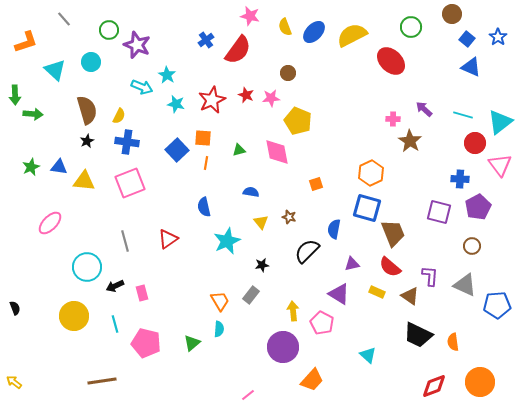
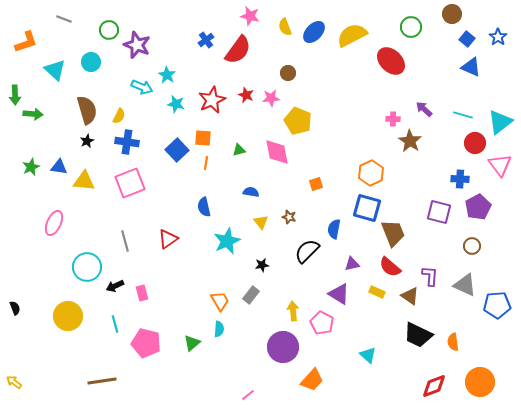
gray line at (64, 19): rotated 28 degrees counterclockwise
pink ellipse at (50, 223): moved 4 px right; rotated 20 degrees counterclockwise
yellow circle at (74, 316): moved 6 px left
